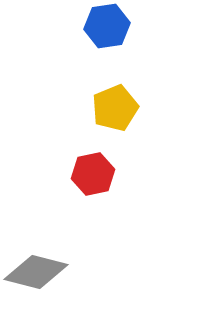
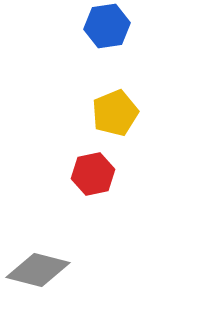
yellow pentagon: moved 5 px down
gray diamond: moved 2 px right, 2 px up
